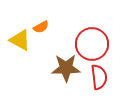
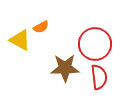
red circle: moved 3 px right
brown star: moved 1 px left
